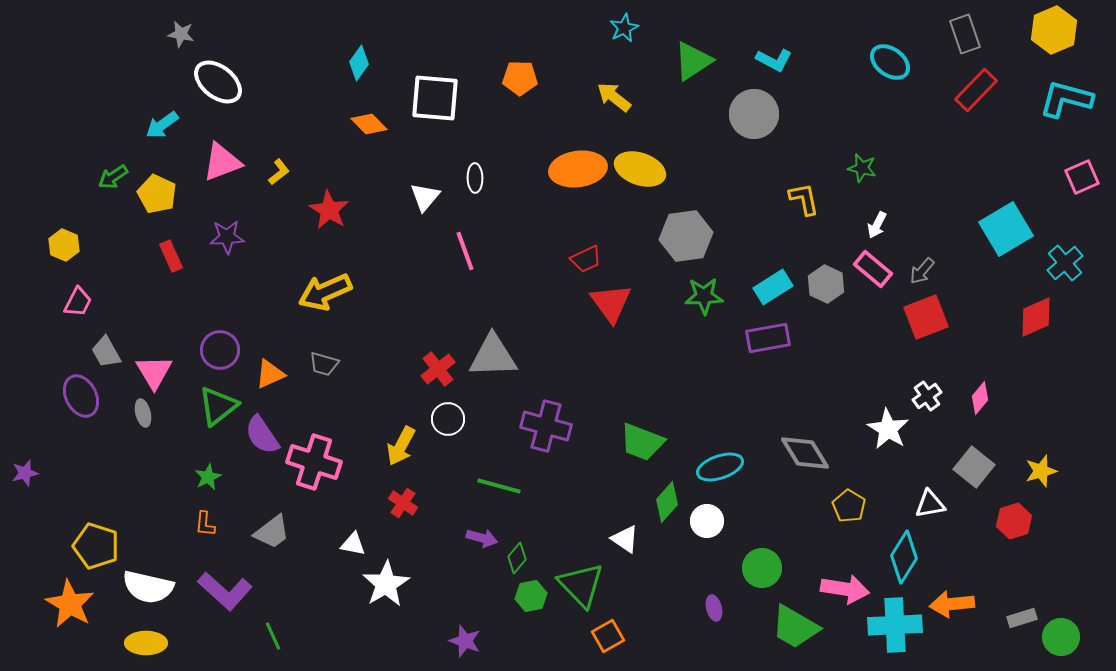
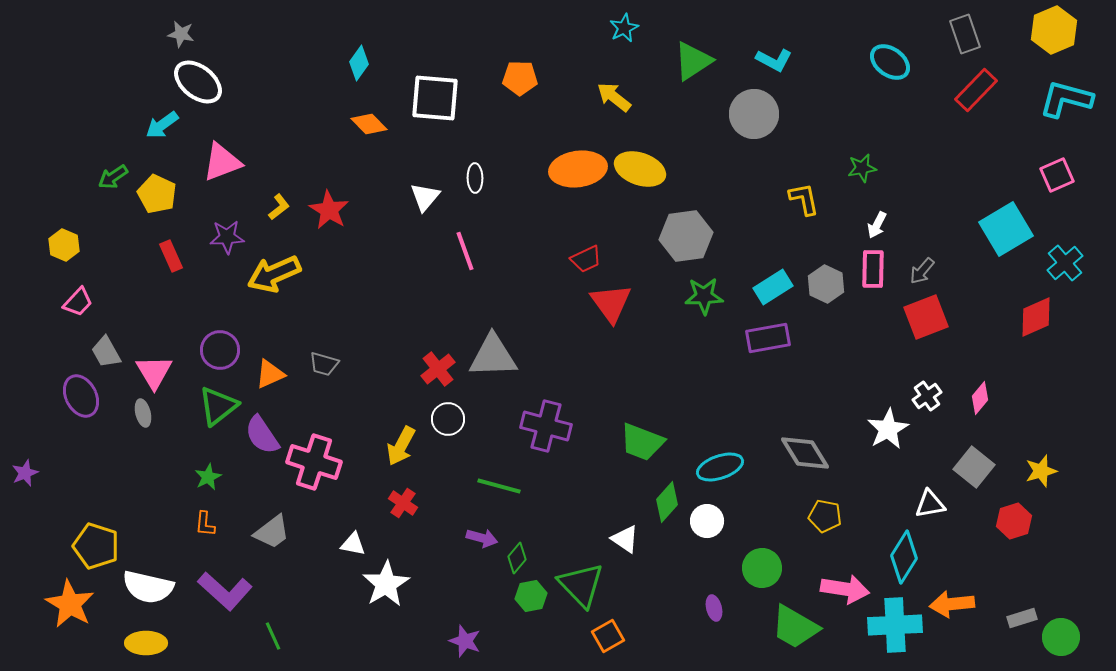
white ellipse at (218, 82): moved 20 px left
green star at (862, 168): rotated 24 degrees counterclockwise
yellow L-shape at (279, 172): moved 35 px down
pink square at (1082, 177): moved 25 px left, 2 px up
pink rectangle at (873, 269): rotated 51 degrees clockwise
yellow arrow at (325, 292): moved 51 px left, 18 px up
pink trapezoid at (78, 302): rotated 16 degrees clockwise
white star at (888, 429): rotated 12 degrees clockwise
purple star at (25, 473): rotated 8 degrees counterclockwise
yellow pentagon at (849, 506): moved 24 px left, 10 px down; rotated 20 degrees counterclockwise
